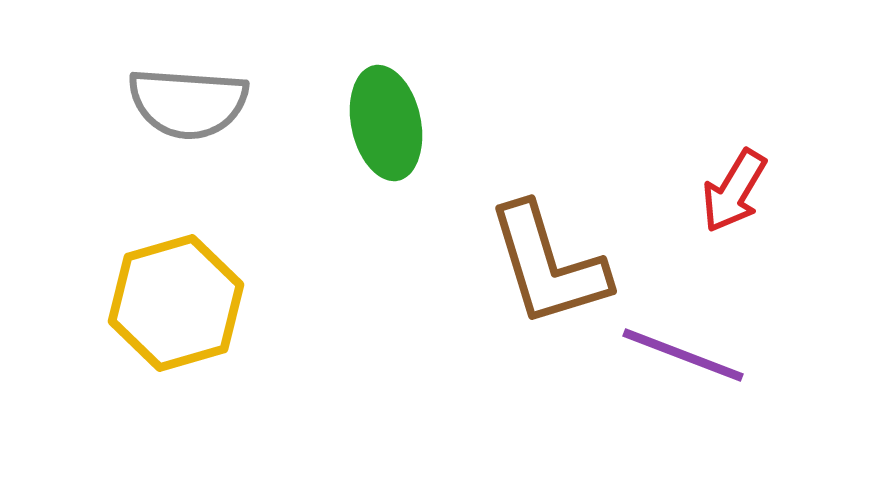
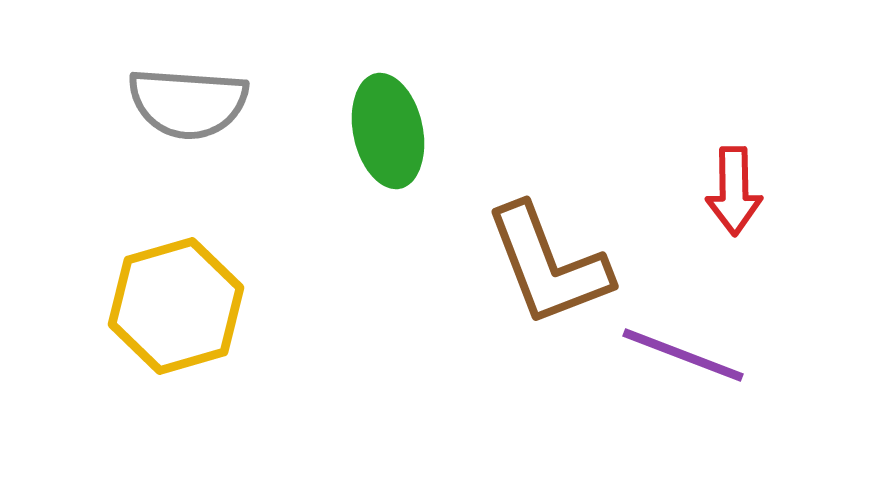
green ellipse: moved 2 px right, 8 px down
red arrow: rotated 32 degrees counterclockwise
brown L-shape: rotated 4 degrees counterclockwise
yellow hexagon: moved 3 px down
